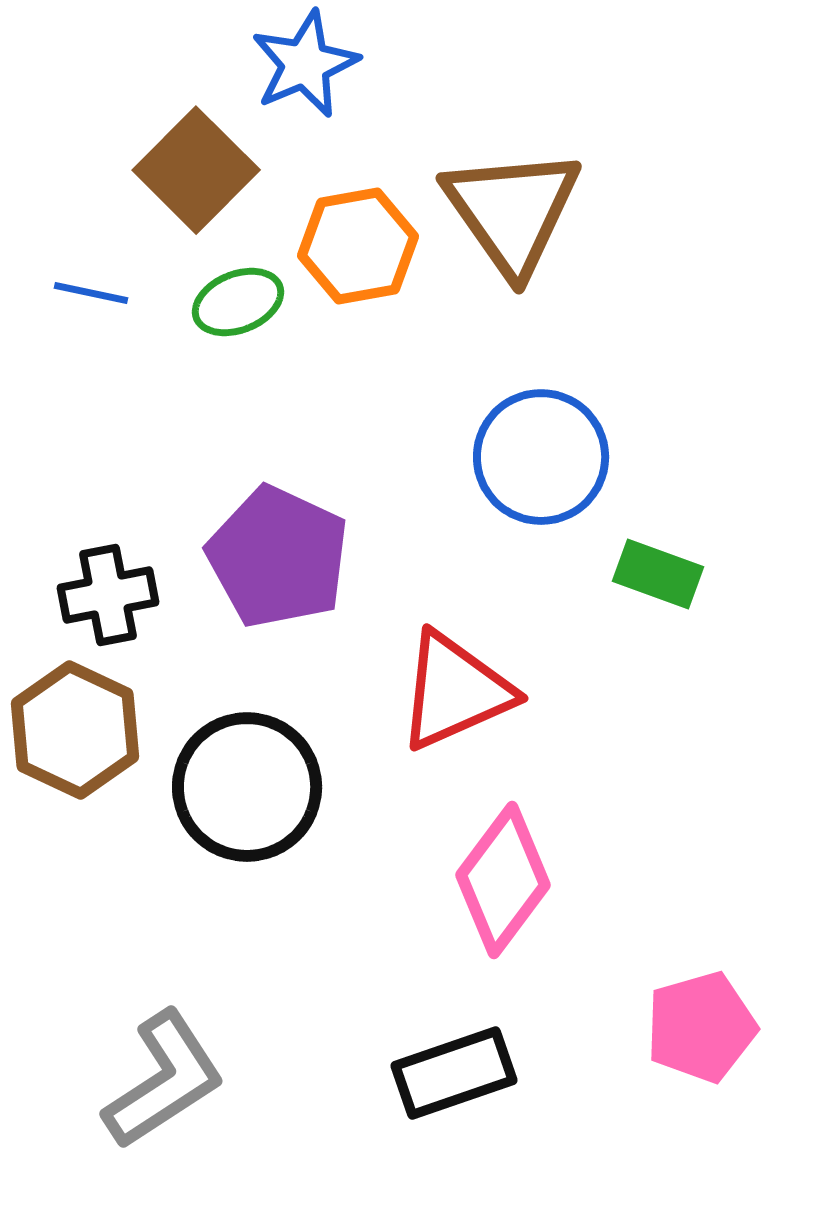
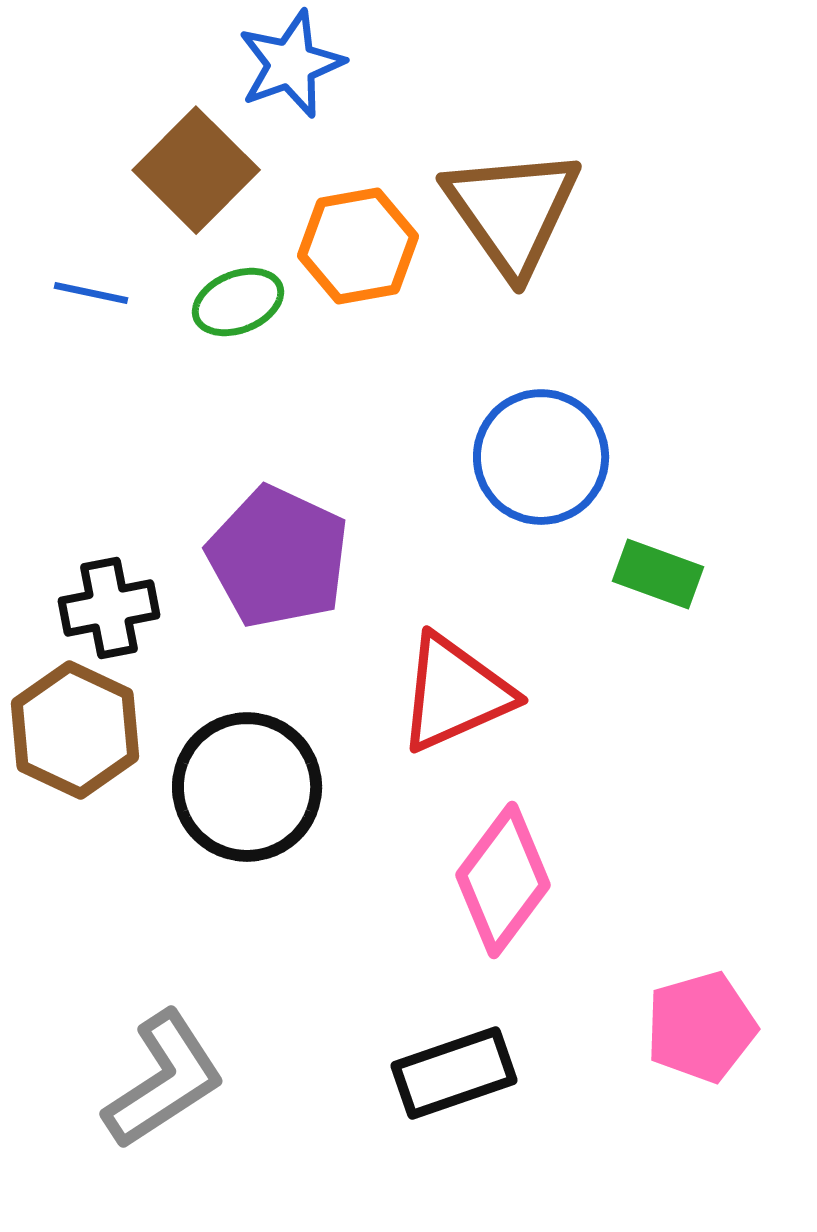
blue star: moved 14 px left; rotated 3 degrees clockwise
black cross: moved 1 px right, 13 px down
red triangle: moved 2 px down
